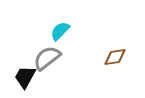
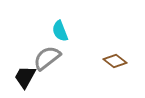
cyan semicircle: rotated 65 degrees counterclockwise
brown diamond: moved 4 px down; rotated 45 degrees clockwise
